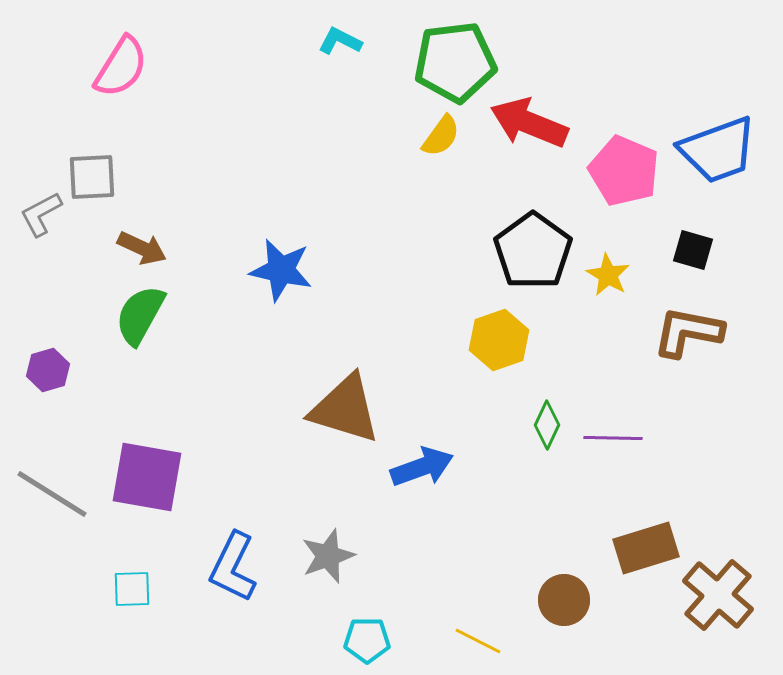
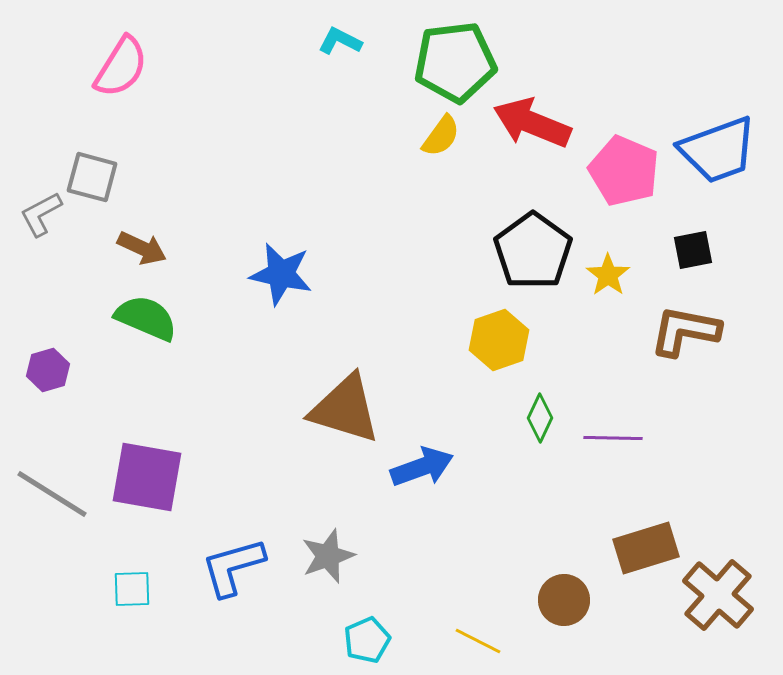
red arrow: moved 3 px right
gray square: rotated 18 degrees clockwise
black square: rotated 27 degrees counterclockwise
blue star: moved 4 px down
yellow star: rotated 6 degrees clockwise
green semicircle: moved 6 px right, 3 px down; rotated 84 degrees clockwise
brown L-shape: moved 3 px left, 1 px up
green diamond: moved 7 px left, 7 px up
blue L-shape: rotated 48 degrees clockwise
cyan pentagon: rotated 24 degrees counterclockwise
